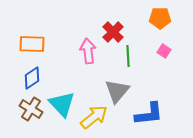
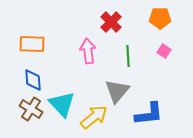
red cross: moved 2 px left, 10 px up
blue diamond: moved 1 px right, 2 px down; rotated 60 degrees counterclockwise
